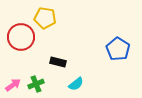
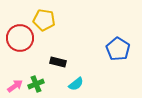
yellow pentagon: moved 1 px left, 2 px down
red circle: moved 1 px left, 1 px down
pink arrow: moved 2 px right, 1 px down
